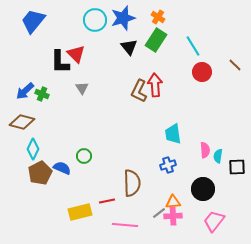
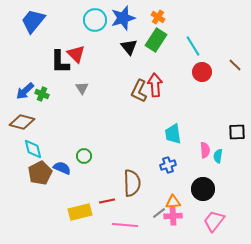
cyan diamond: rotated 40 degrees counterclockwise
black square: moved 35 px up
